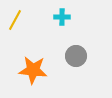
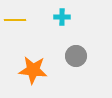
yellow line: rotated 60 degrees clockwise
